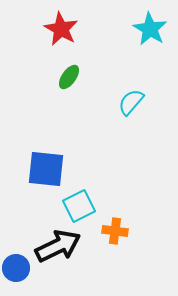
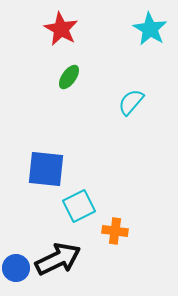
black arrow: moved 13 px down
